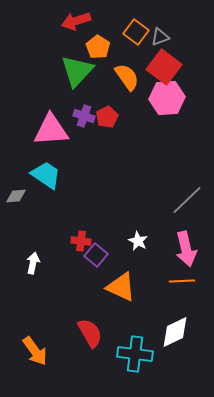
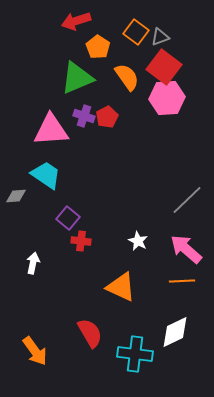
green triangle: moved 7 px down; rotated 24 degrees clockwise
pink arrow: rotated 144 degrees clockwise
purple square: moved 28 px left, 37 px up
